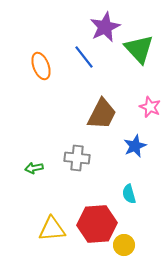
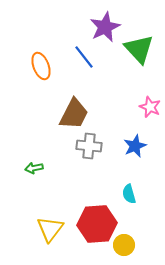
brown trapezoid: moved 28 px left
gray cross: moved 12 px right, 12 px up
yellow triangle: moved 2 px left; rotated 48 degrees counterclockwise
